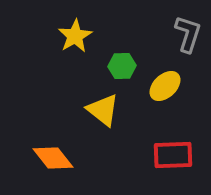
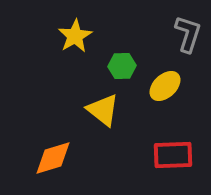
orange diamond: rotated 69 degrees counterclockwise
